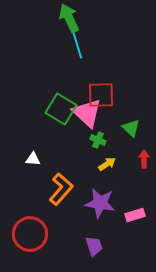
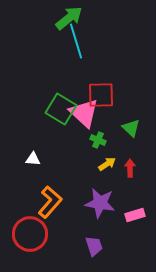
green arrow: rotated 76 degrees clockwise
pink triangle: moved 3 px left
red arrow: moved 14 px left, 9 px down
orange L-shape: moved 11 px left, 13 px down
